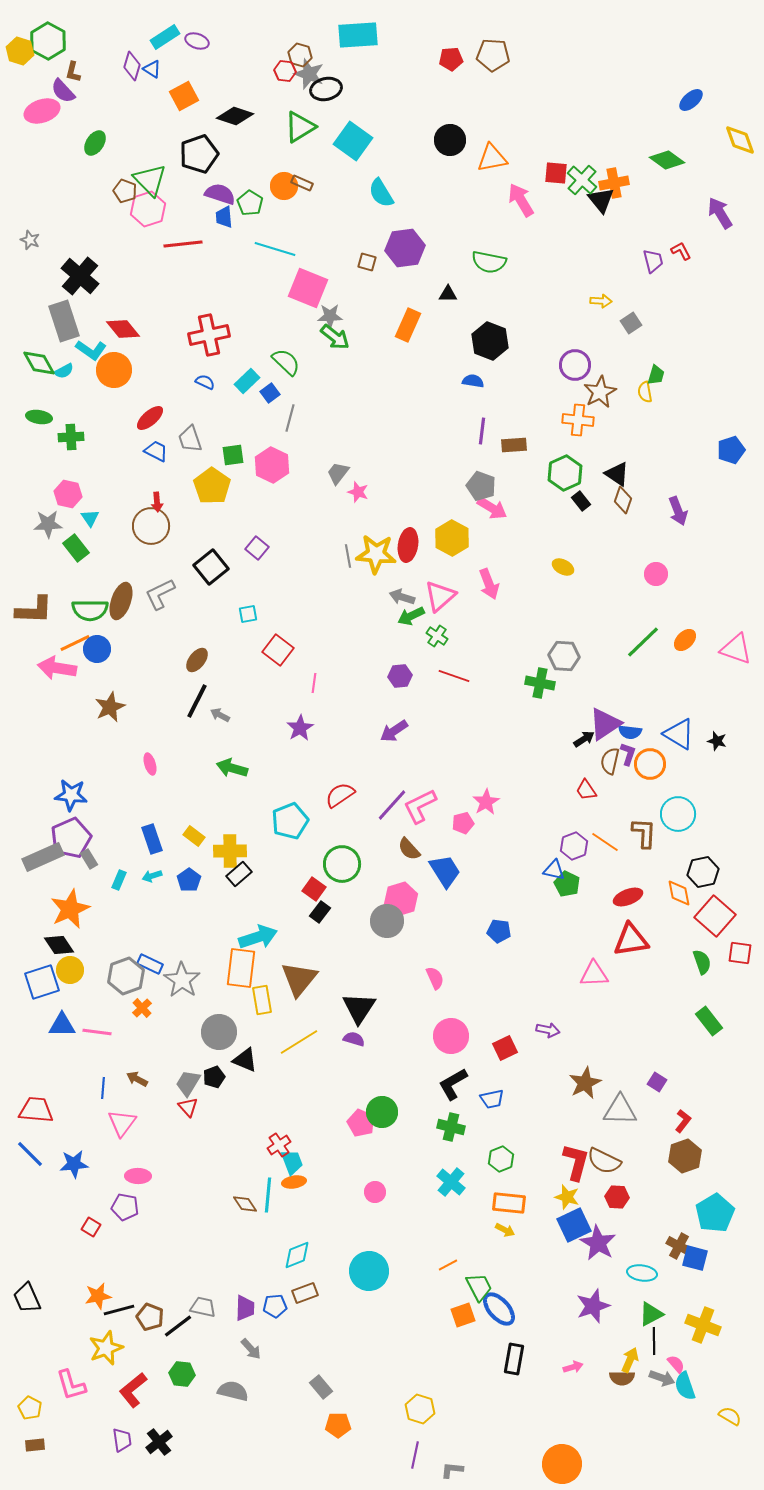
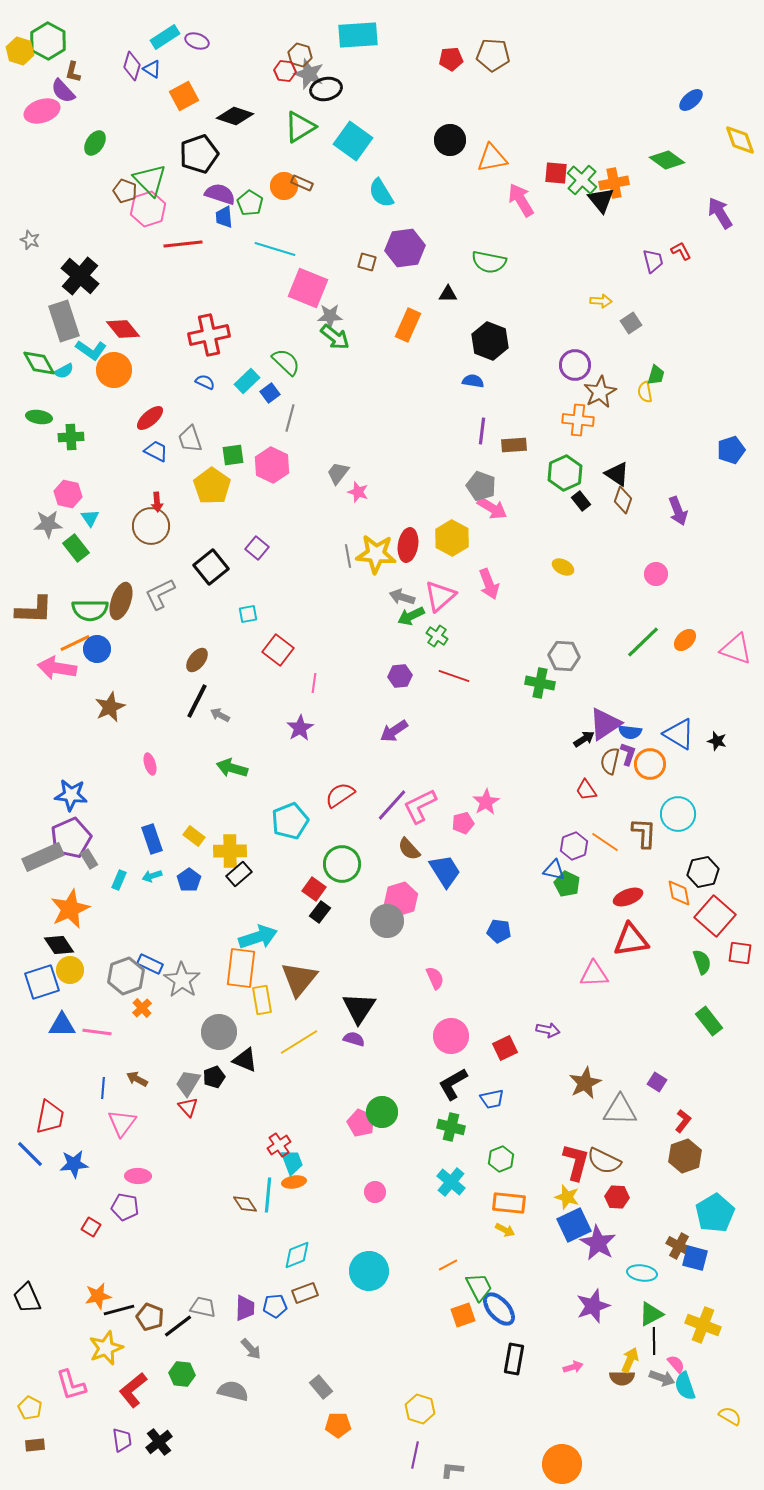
red trapezoid at (36, 1110): moved 14 px right, 7 px down; rotated 96 degrees clockwise
